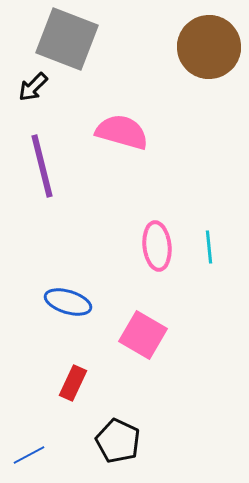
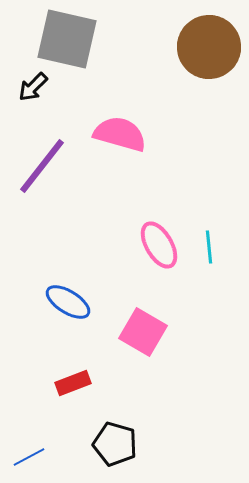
gray square: rotated 8 degrees counterclockwise
pink semicircle: moved 2 px left, 2 px down
purple line: rotated 52 degrees clockwise
pink ellipse: moved 2 px right, 1 px up; rotated 24 degrees counterclockwise
blue ellipse: rotated 15 degrees clockwise
pink square: moved 3 px up
red rectangle: rotated 44 degrees clockwise
black pentagon: moved 3 px left, 3 px down; rotated 9 degrees counterclockwise
blue line: moved 2 px down
